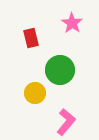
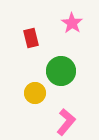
green circle: moved 1 px right, 1 px down
